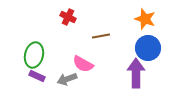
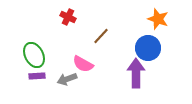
orange star: moved 13 px right
brown line: rotated 36 degrees counterclockwise
green ellipse: rotated 40 degrees counterclockwise
purple rectangle: rotated 28 degrees counterclockwise
